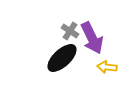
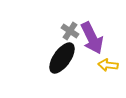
black ellipse: rotated 12 degrees counterclockwise
yellow arrow: moved 1 px right, 2 px up
